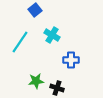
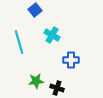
cyan line: moved 1 px left; rotated 50 degrees counterclockwise
